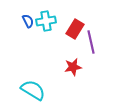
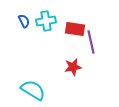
blue semicircle: moved 4 px left
red rectangle: rotated 66 degrees clockwise
